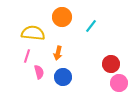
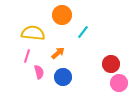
orange circle: moved 2 px up
cyan line: moved 8 px left, 6 px down
orange arrow: rotated 144 degrees counterclockwise
